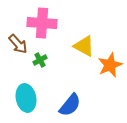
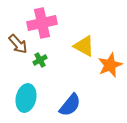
pink cross: rotated 16 degrees counterclockwise
cyan ellipse: rotated 24 degrees clockwise
